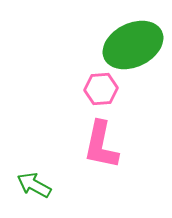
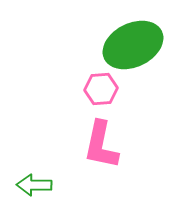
green arrow: rotated 28 degrees counterclockwise
